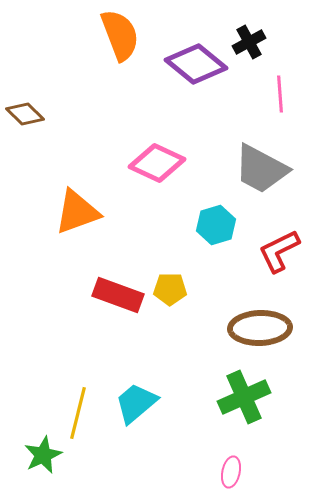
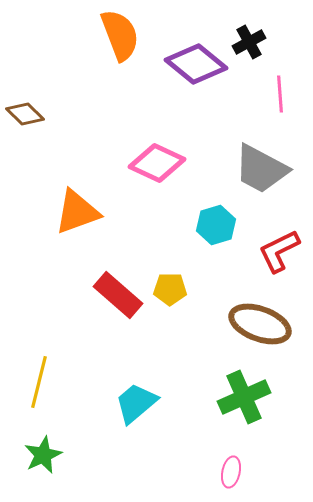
red rectangle: rotated 21 degrees clockwise
brown ellipse: moved 4 px up; rotated 22 degrees clockwise
yellow line: moved 39 px left, 31 px up
